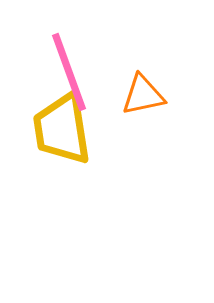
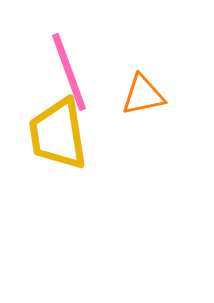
yellow trapezoid: moved 4 px left, 5 px down
